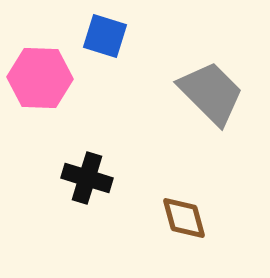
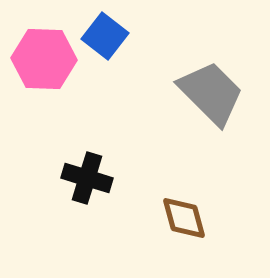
blue square: rotated 21 degrees clockwise
pink hexagon: moved 4 px right, 19 px up
